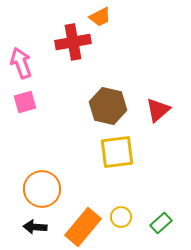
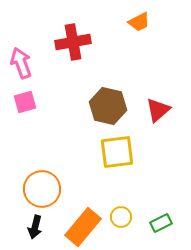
orange trapezoid: moved 39 px right, 5 px down
green rectangle: rotated 15 degrees clockwise
black arrow: rotated 80 degrees counterclockwise
